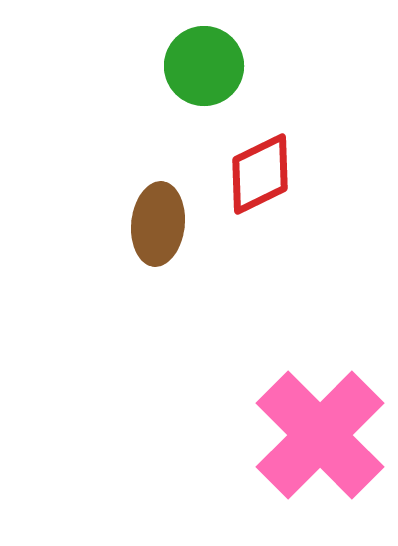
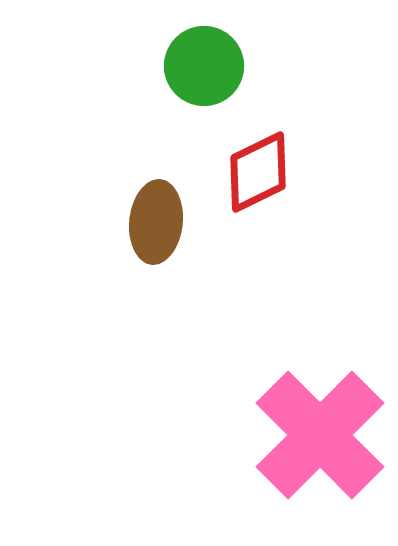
red diamond: moved 2 px left, 2 px up
brown ellipse: moved 2 px left, 2 px up
